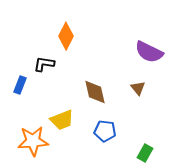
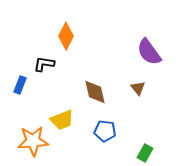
purple semicircle: rotated 28 degrees clockwise
